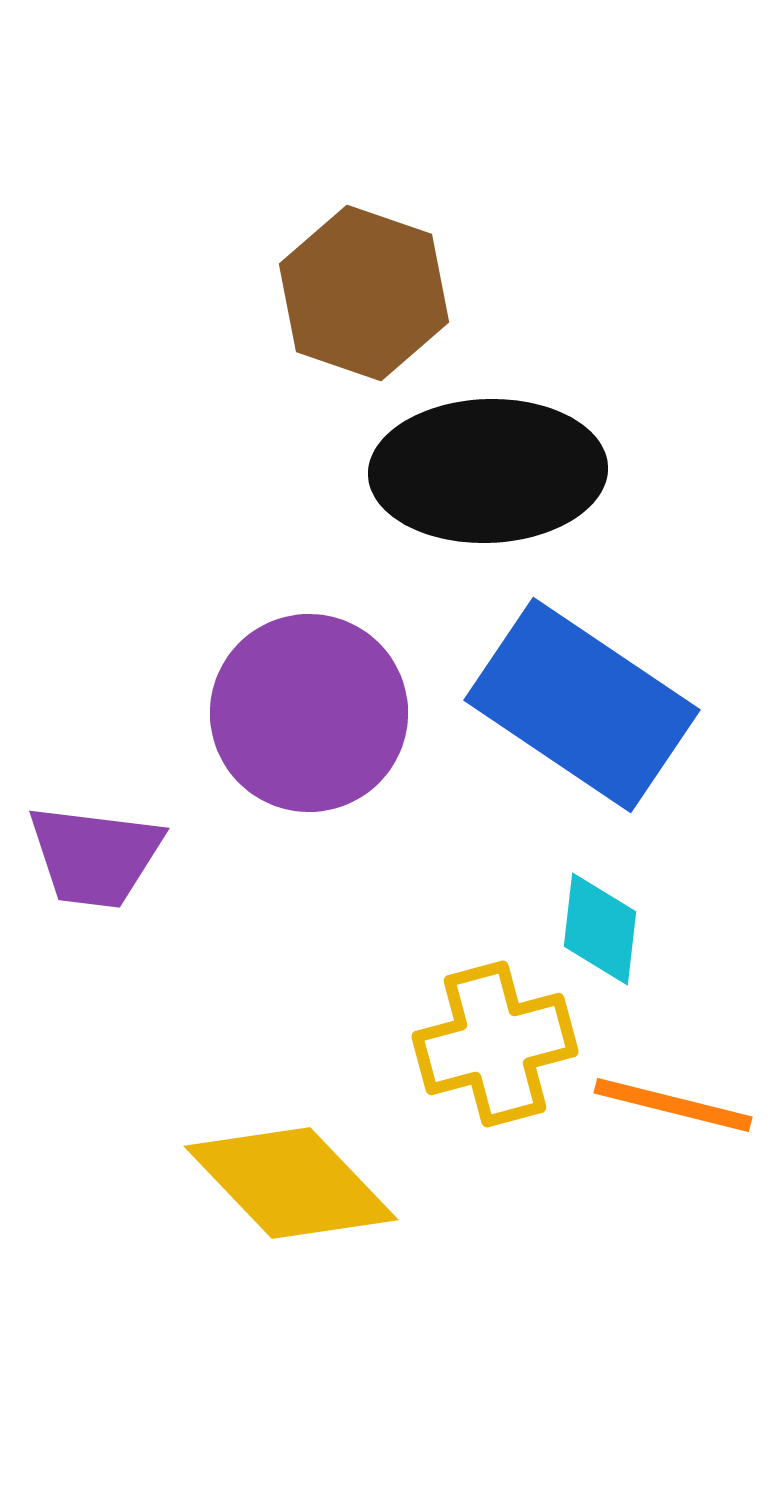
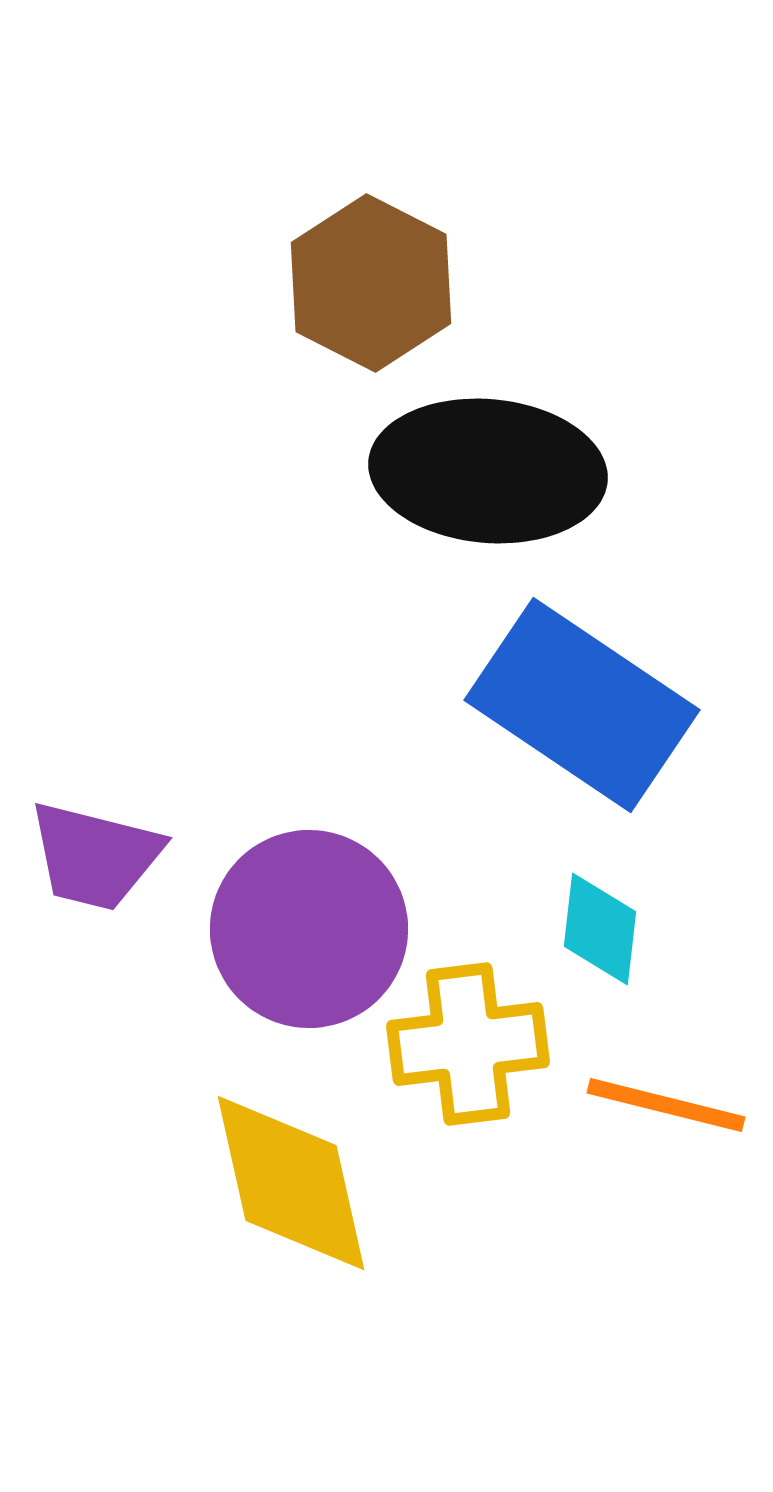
brown hexagon: moved 7 px right, 10 px up; rotated 8 degrees clockwise
black ellipse: rotated 7 degrees clockwise
purple circle: moved 216 px down
purple trapezoid: rotated 7 degrees clockwise
yellow cross: moved 27 px left; rotated 8 degrees clockwise
orange line: moved 7 px left
yellow diamond: rotated 31 degrees clockwise
